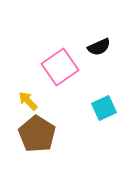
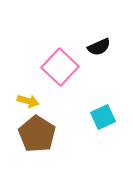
pink square: rotated 12 degrees counterclockwise
yellow arrow: rotated 150 degrees clockwise
cyan square: moved 1 px left, 9 px down
